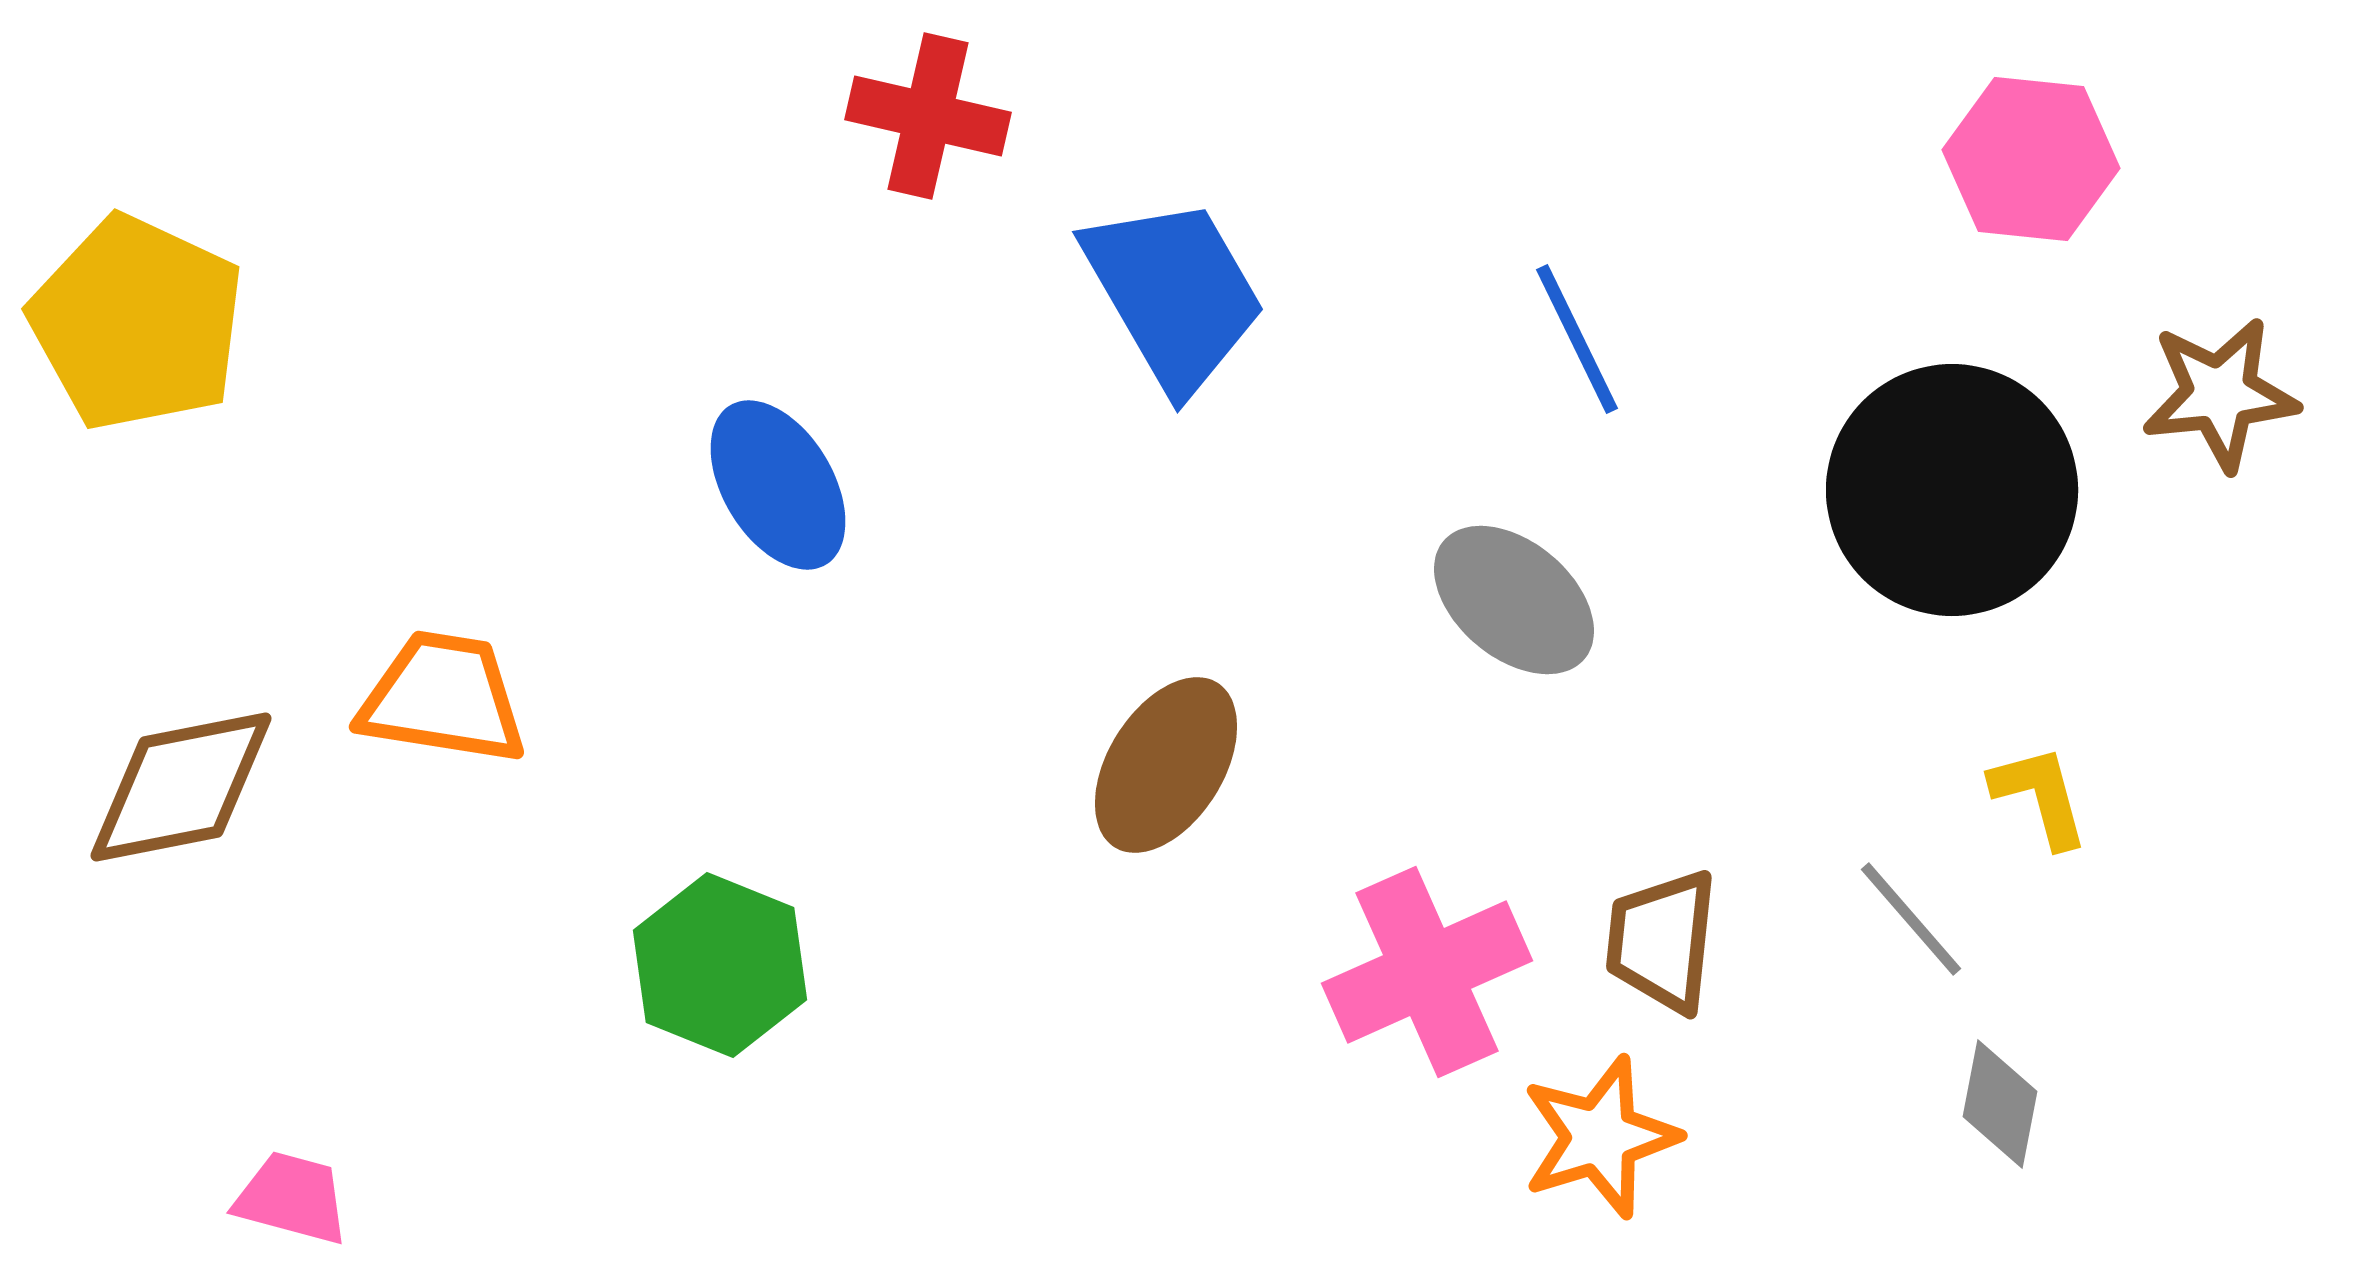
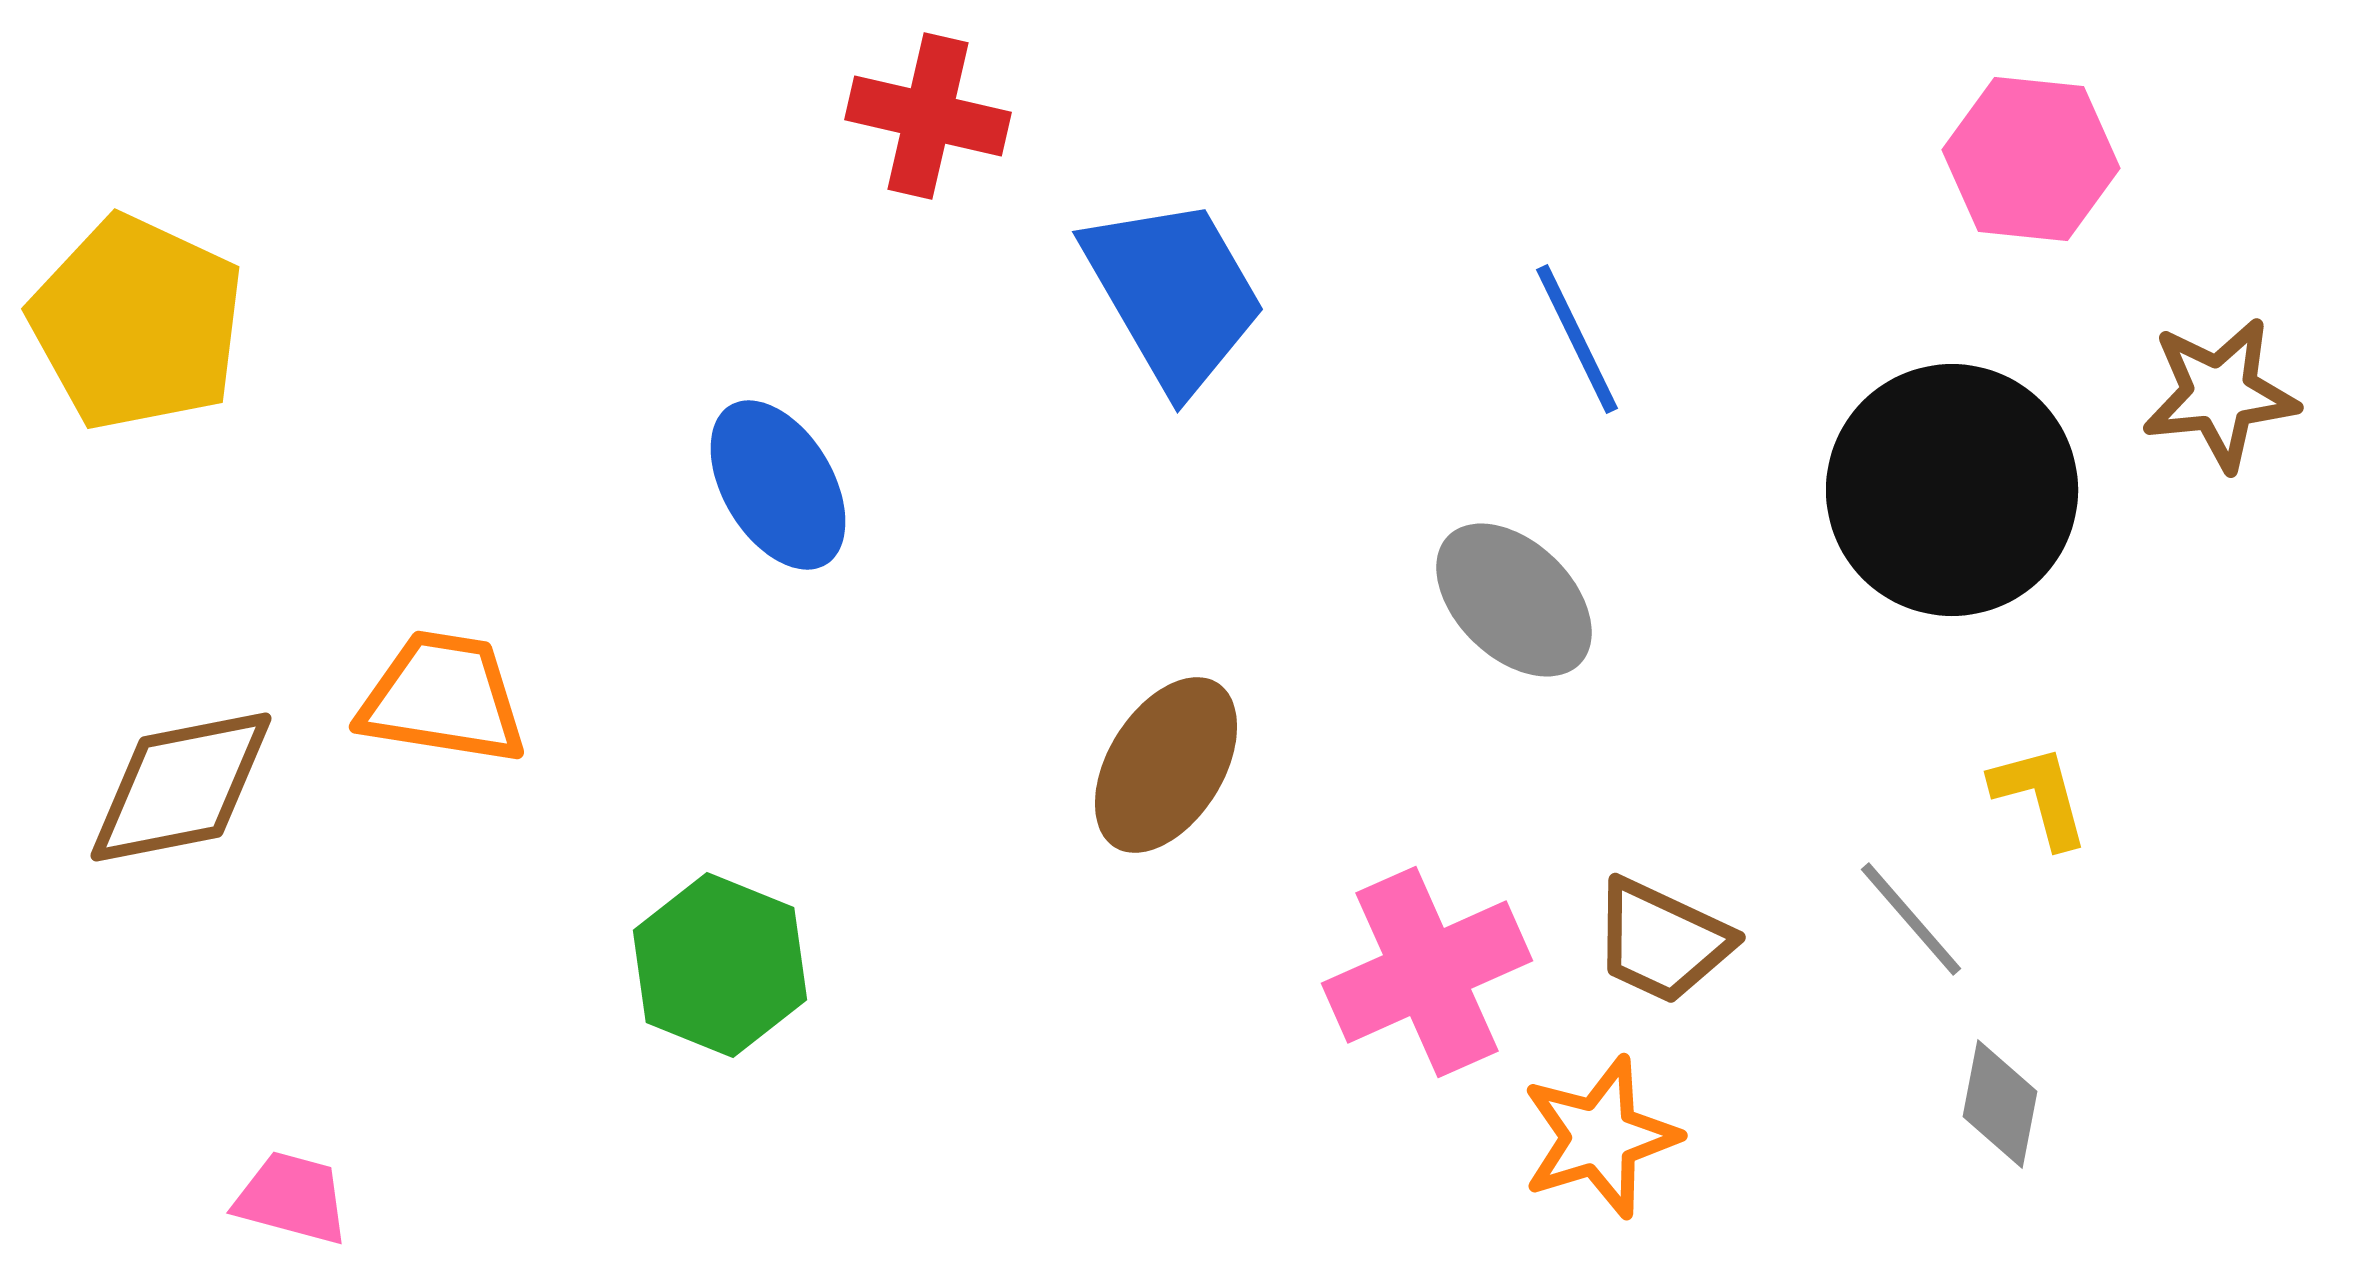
gray ellipse: rotated 4 degrees clockwise
brown trapezoid: rotated 71 degrees counterclockwise
